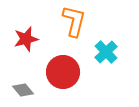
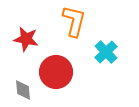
red star: rotated 25 degrees clockwise
red circle: moved 7 px left
gray diamond: rotated 35 degrees clockwise
